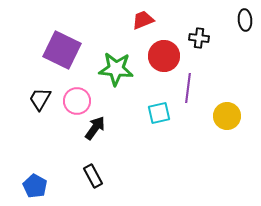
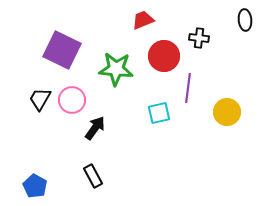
pink circle: moved 5 px left, 1 px up
yellow circle: moved 4 px up
